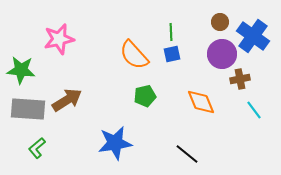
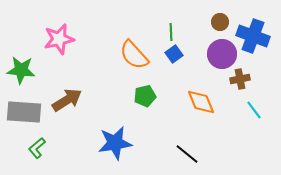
blue cross: rotated 16 degrees counterclockwise
blue square: moved 2 px right; rotated 24 degrees counterclockwise
gray rectangle: moved 4 px left, 3 px down
